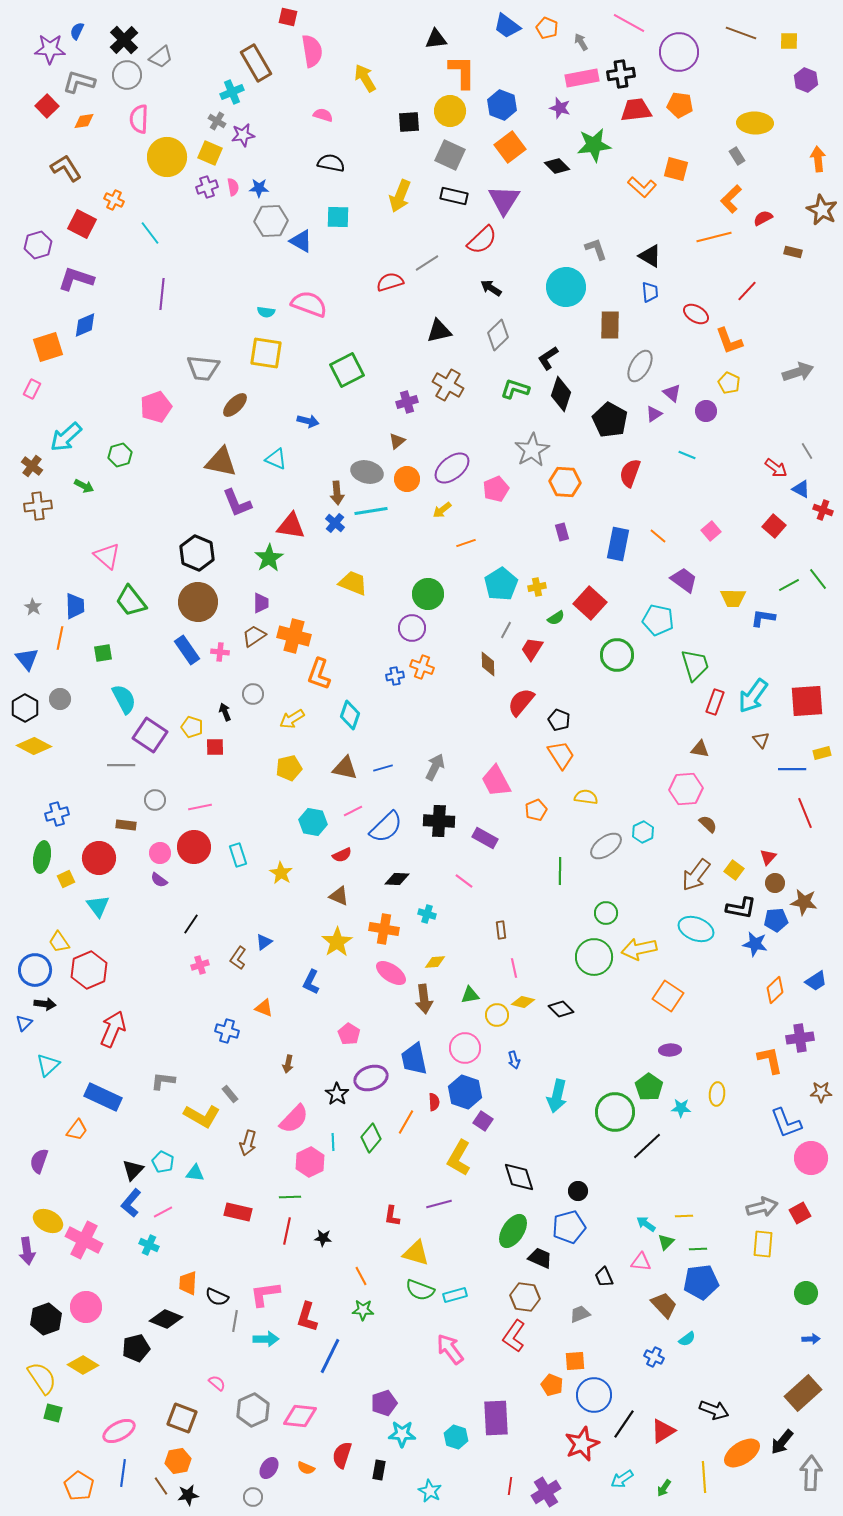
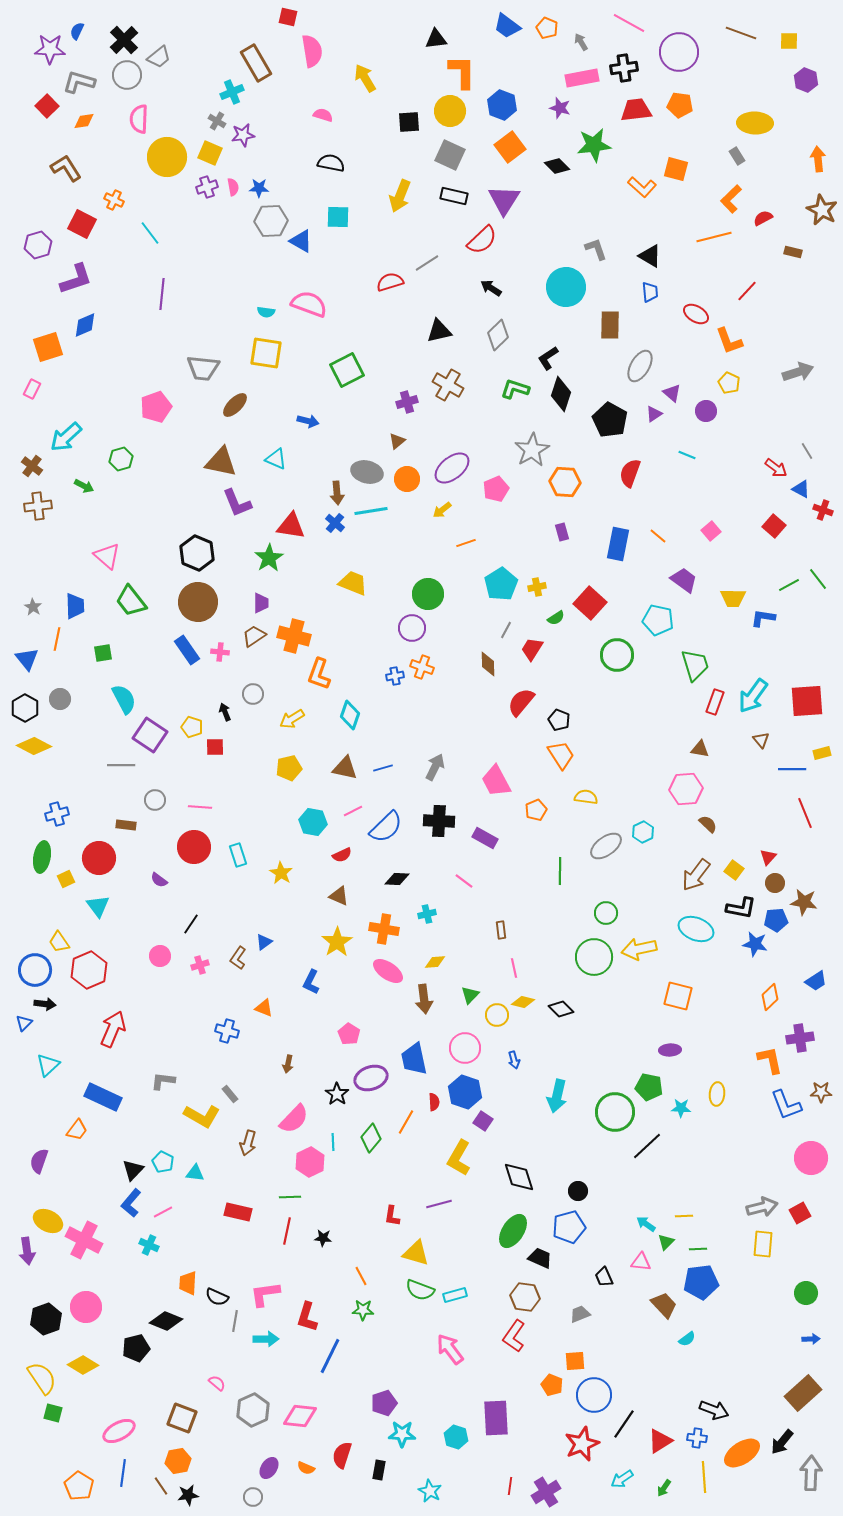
gray trapezoid at (161, 57): moved 2 px left
black cross at (621, 74): moved 3 px right, 6 px up
purple L-shape at (76, 279): rotated 144 degrees clockwise
green hexagon at (120, 455): moved 1 px right, 4 px down
orange line at (60, 638): moved 3 px left, 1 px down
pink line at (200, 807): rotated 15 degrees clockwise
pink circle at (160, 853): moved 103 px down
cyan cross at (427, 914): rotated 30 degrees counterclockwise
pink ellipse at (391, 973): moved 3 px left, 2 px up
orange diamond at (775, 990): moved 5 px left, 7 px down
green triangle at (470, 995): rotated 36 degrees counterclockwise
orange square at (668, 996): moved 10 px right; rotated 20 degrees counterclockwise
green pentagon at (649, 1087): rotated 24 degrees counterclockwise
blue L-shape at (786, 1123): moved 18 px up
black diamond at (166, 1319): moved 2 px down
blue cross at (654, 1357): moved 43 px right, 81 px down; rotated 18 degrees counterclockwise
red triangle at (663, 1431): moved 3 px left, 10 px down
